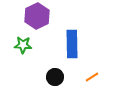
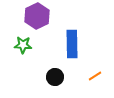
orange line: moved 3 px right, 1 px up
